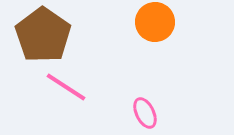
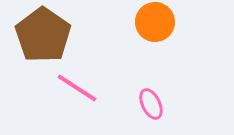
pink line: moved 11 px right, 1 px down
pink ellipse: moved 6 px right, 9 px up
